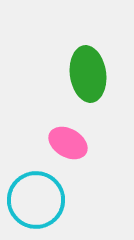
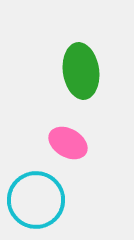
green ellipse: moved 7 px left, 3 px up
